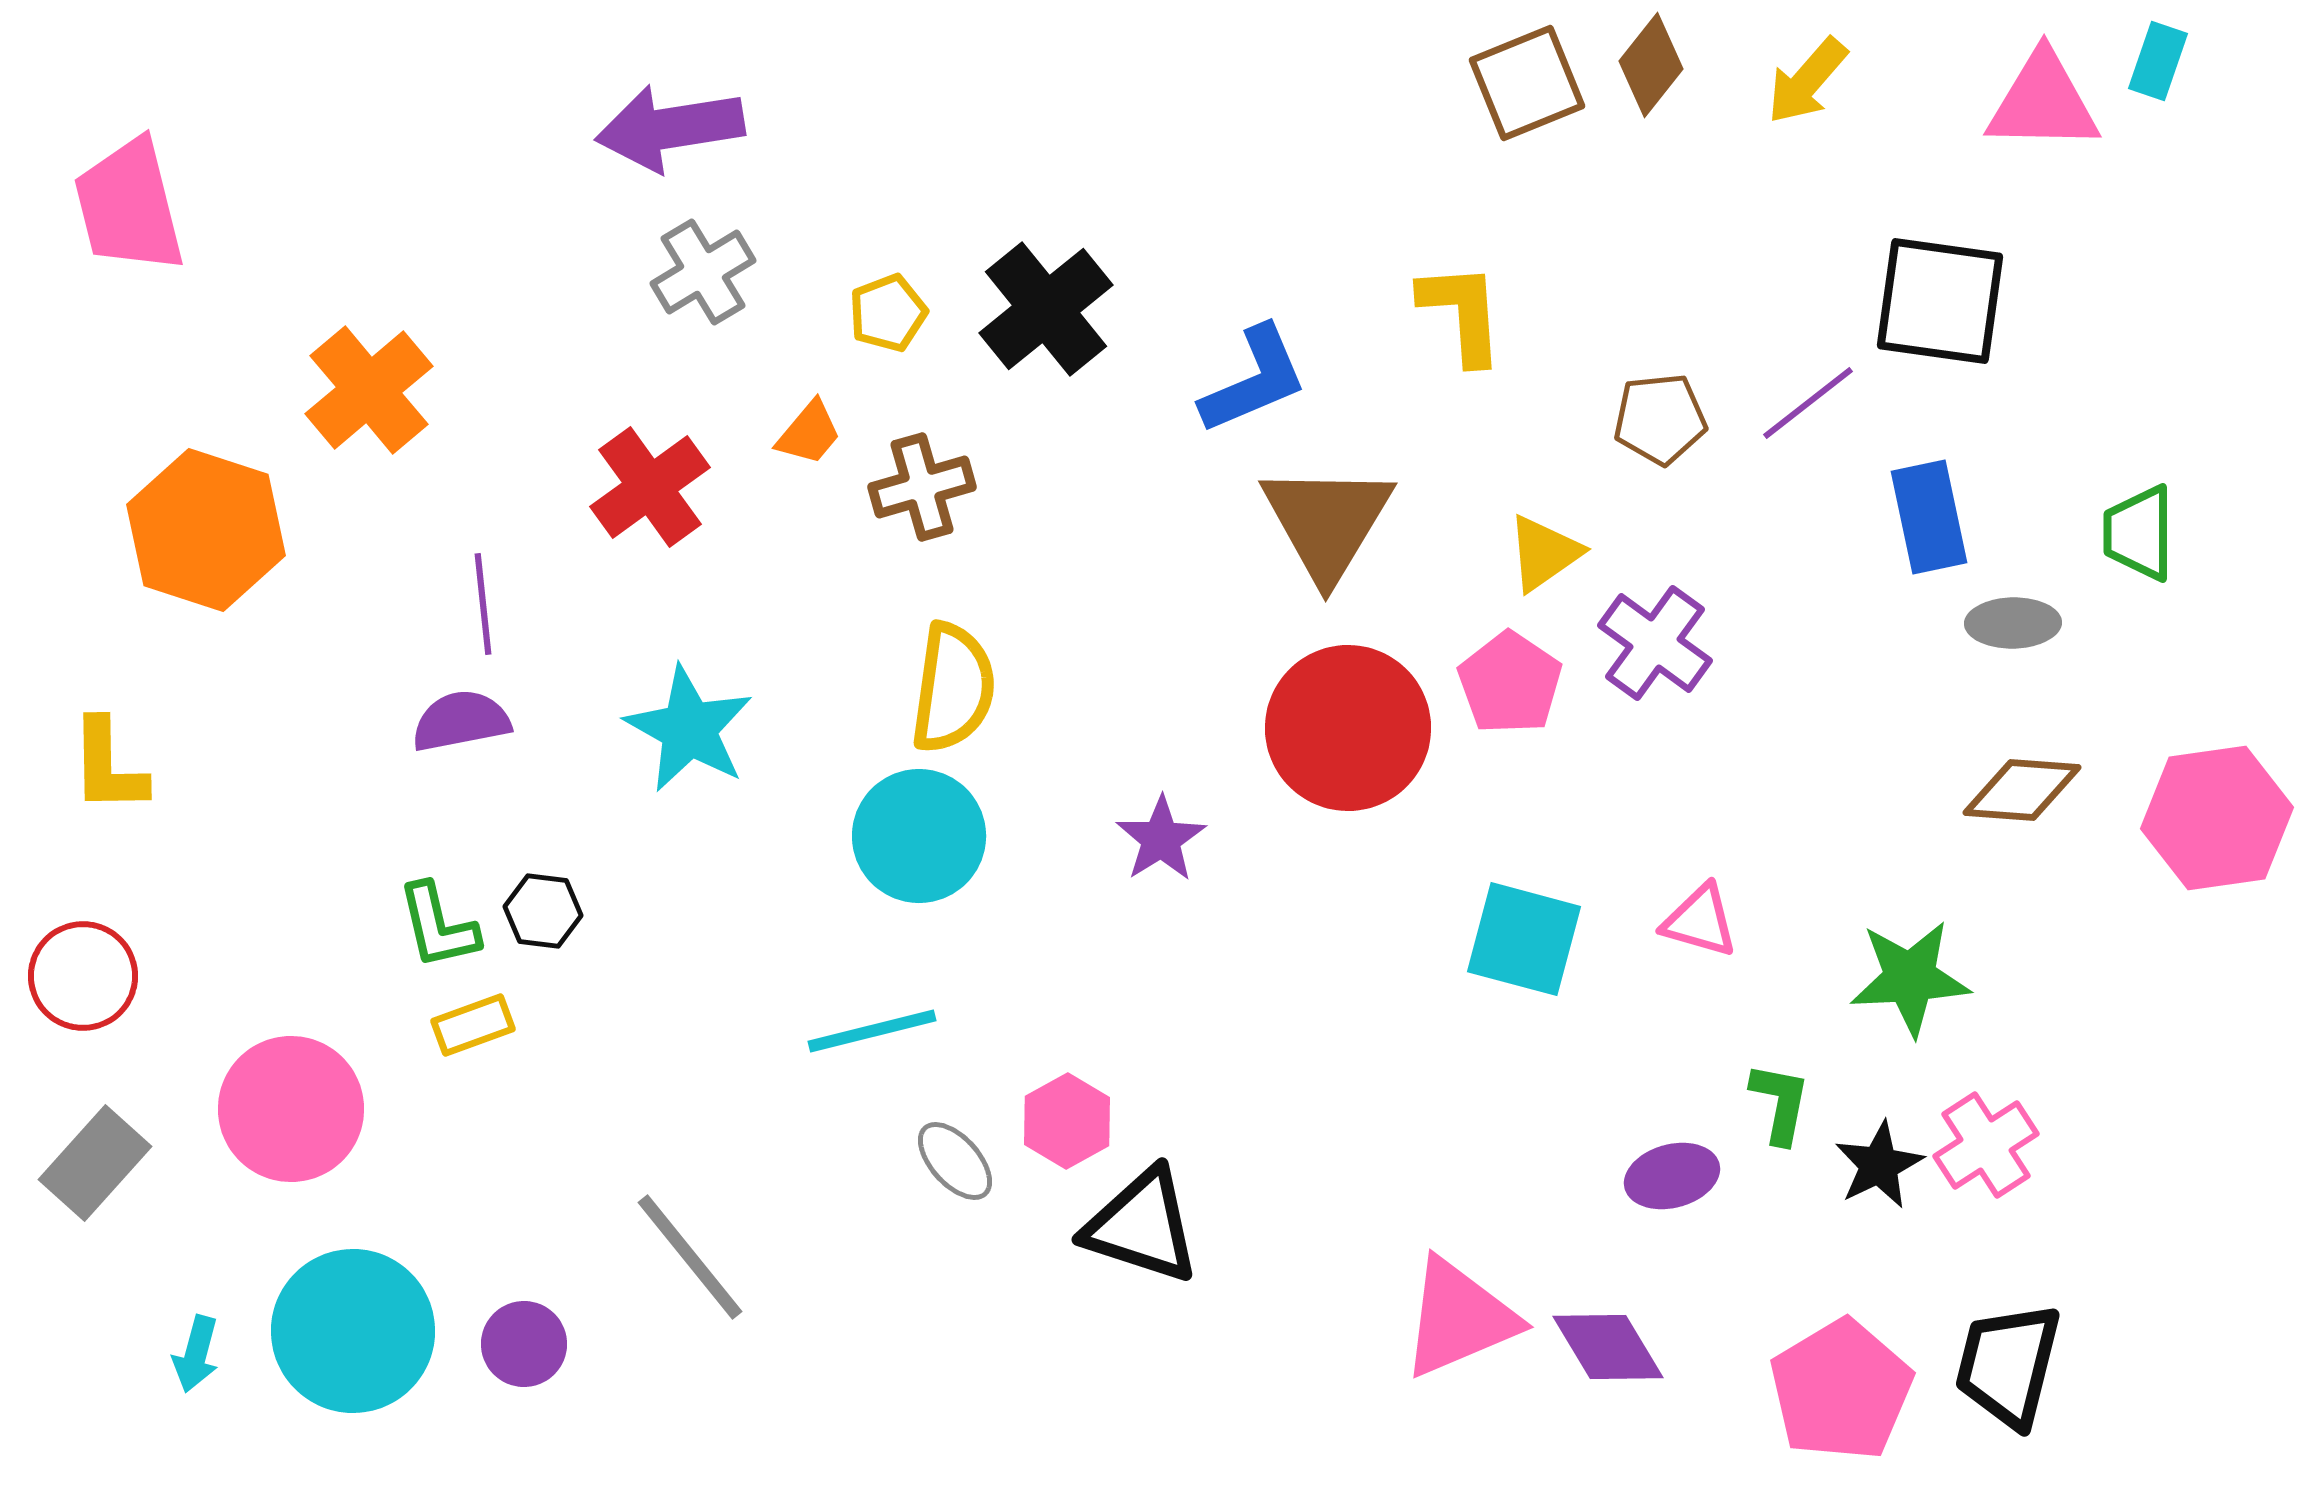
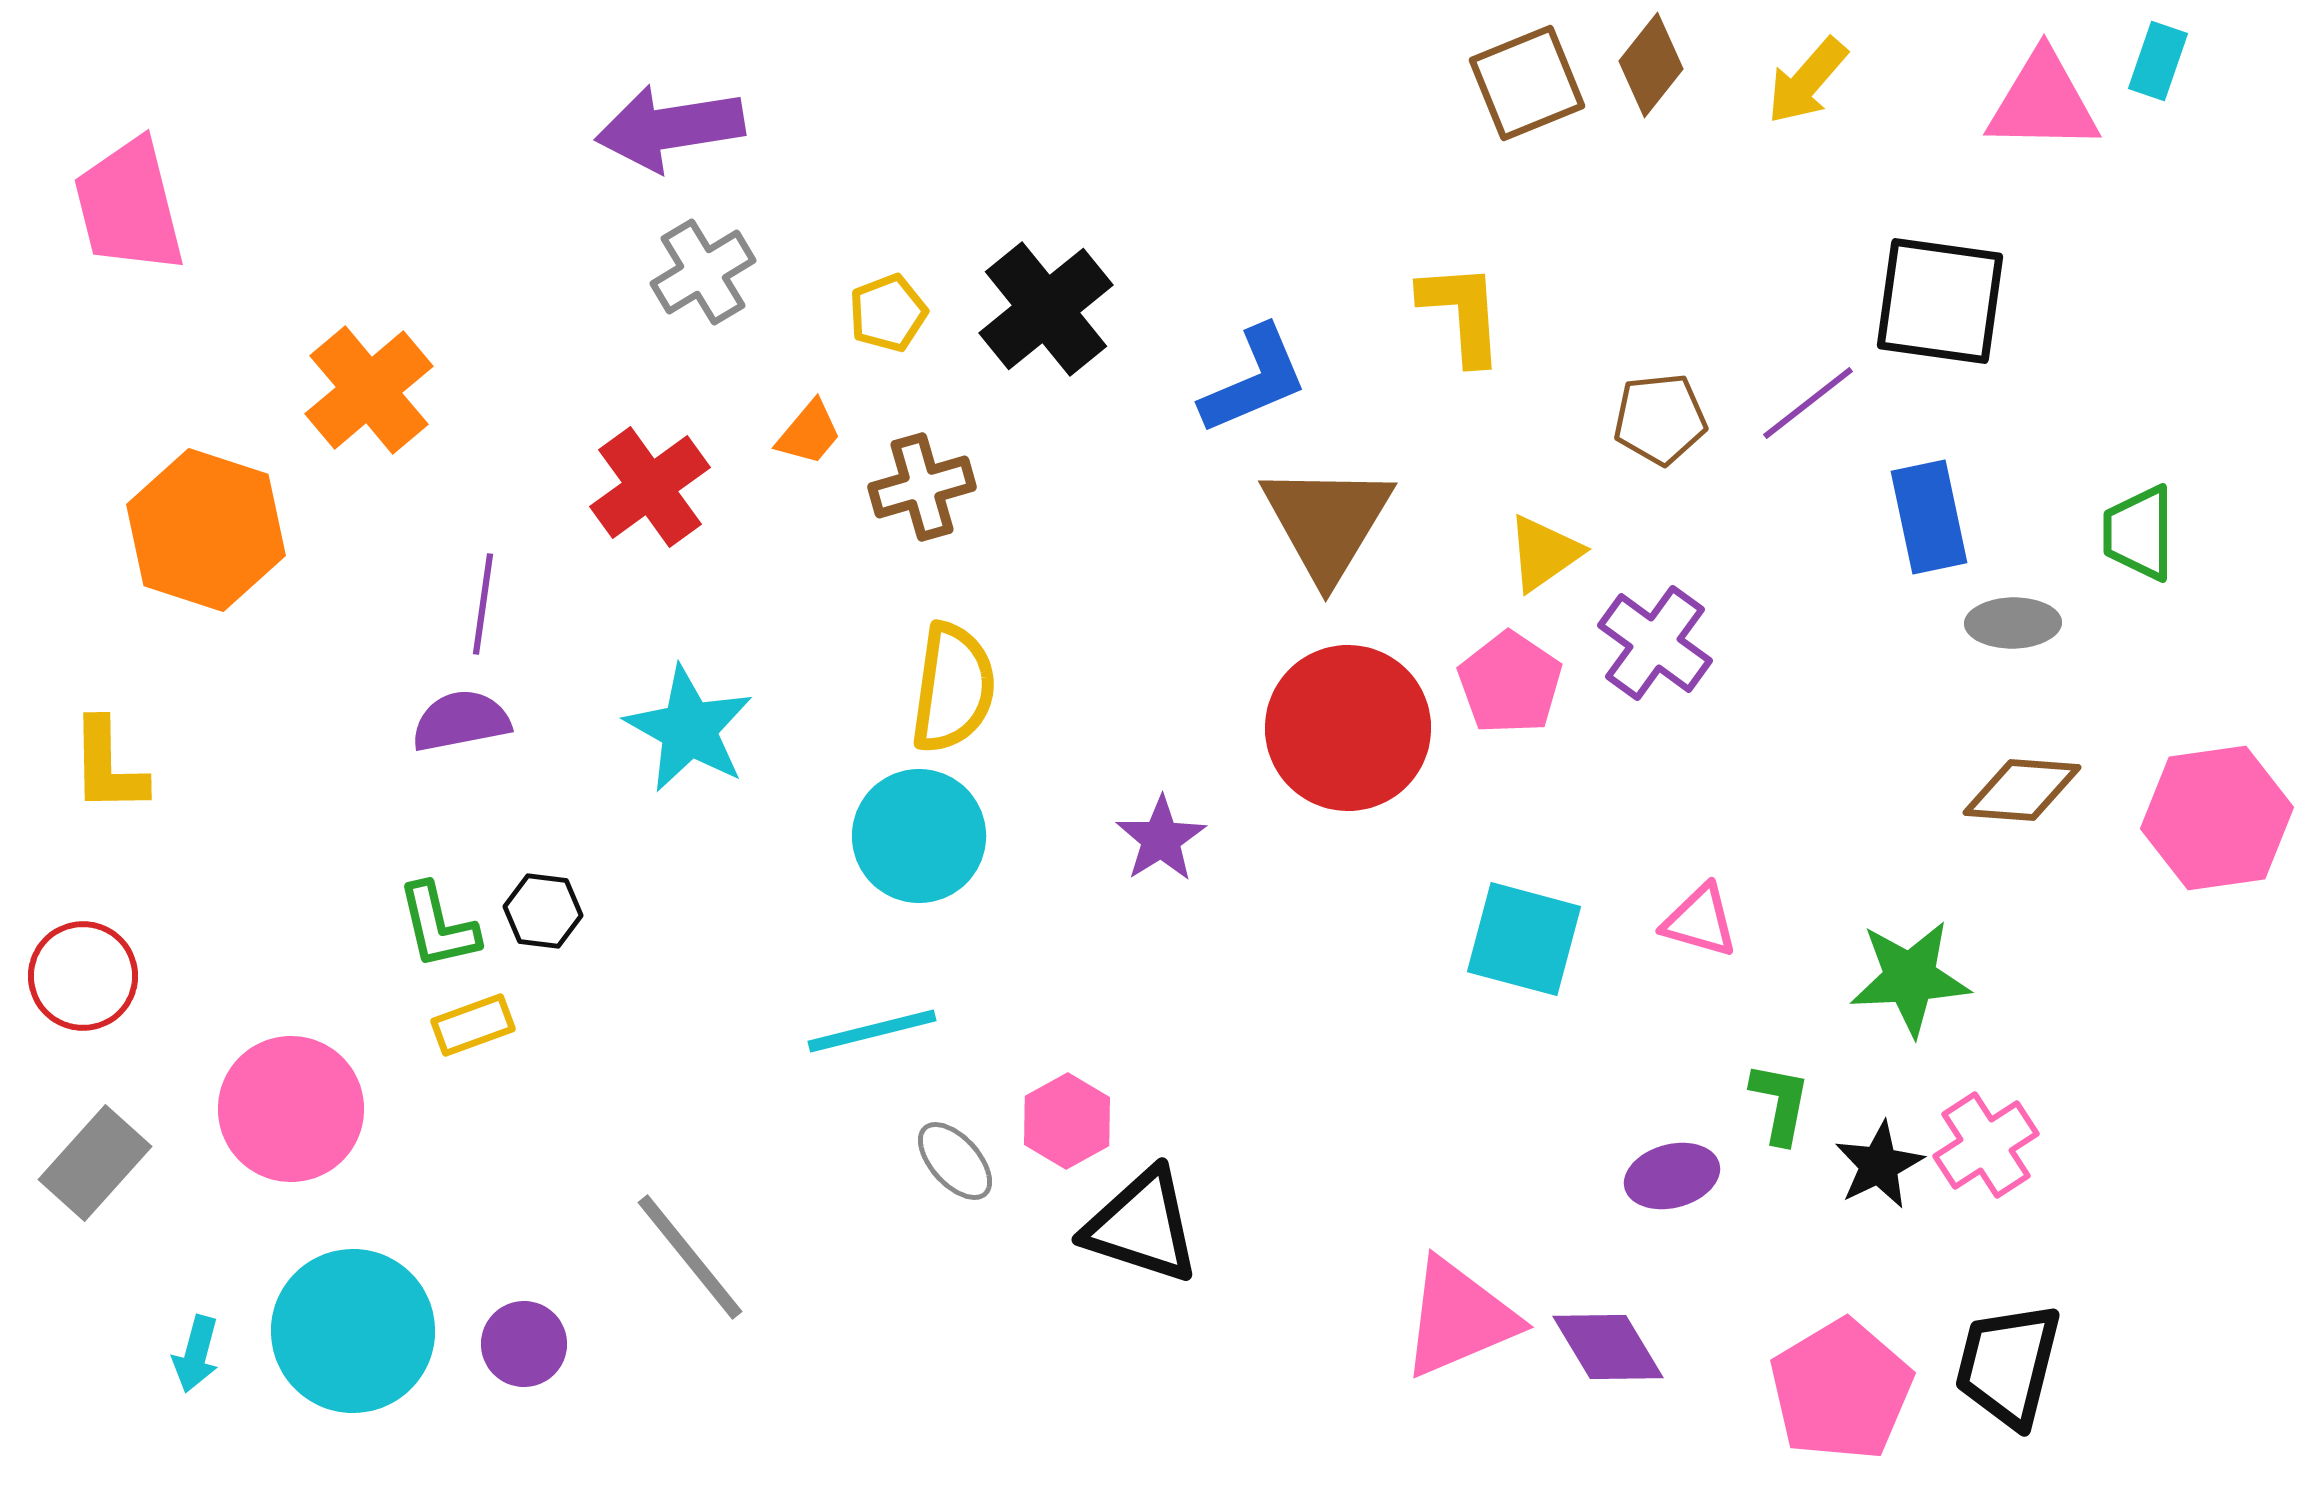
purple line at (483, 604): rotated 14 degrees clockwise
